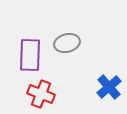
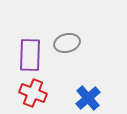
blue cross: moved 21 px left, 11 px down
red cross: moved 8 px left, 1 px up
